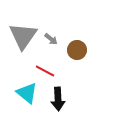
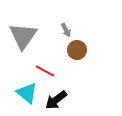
gray arrow: moved 15 px right, 9 px up; rotated 24 degrees clockwise
black arrow: moved 2 px left, 1 px down; rotated 55 degrees clockwise
